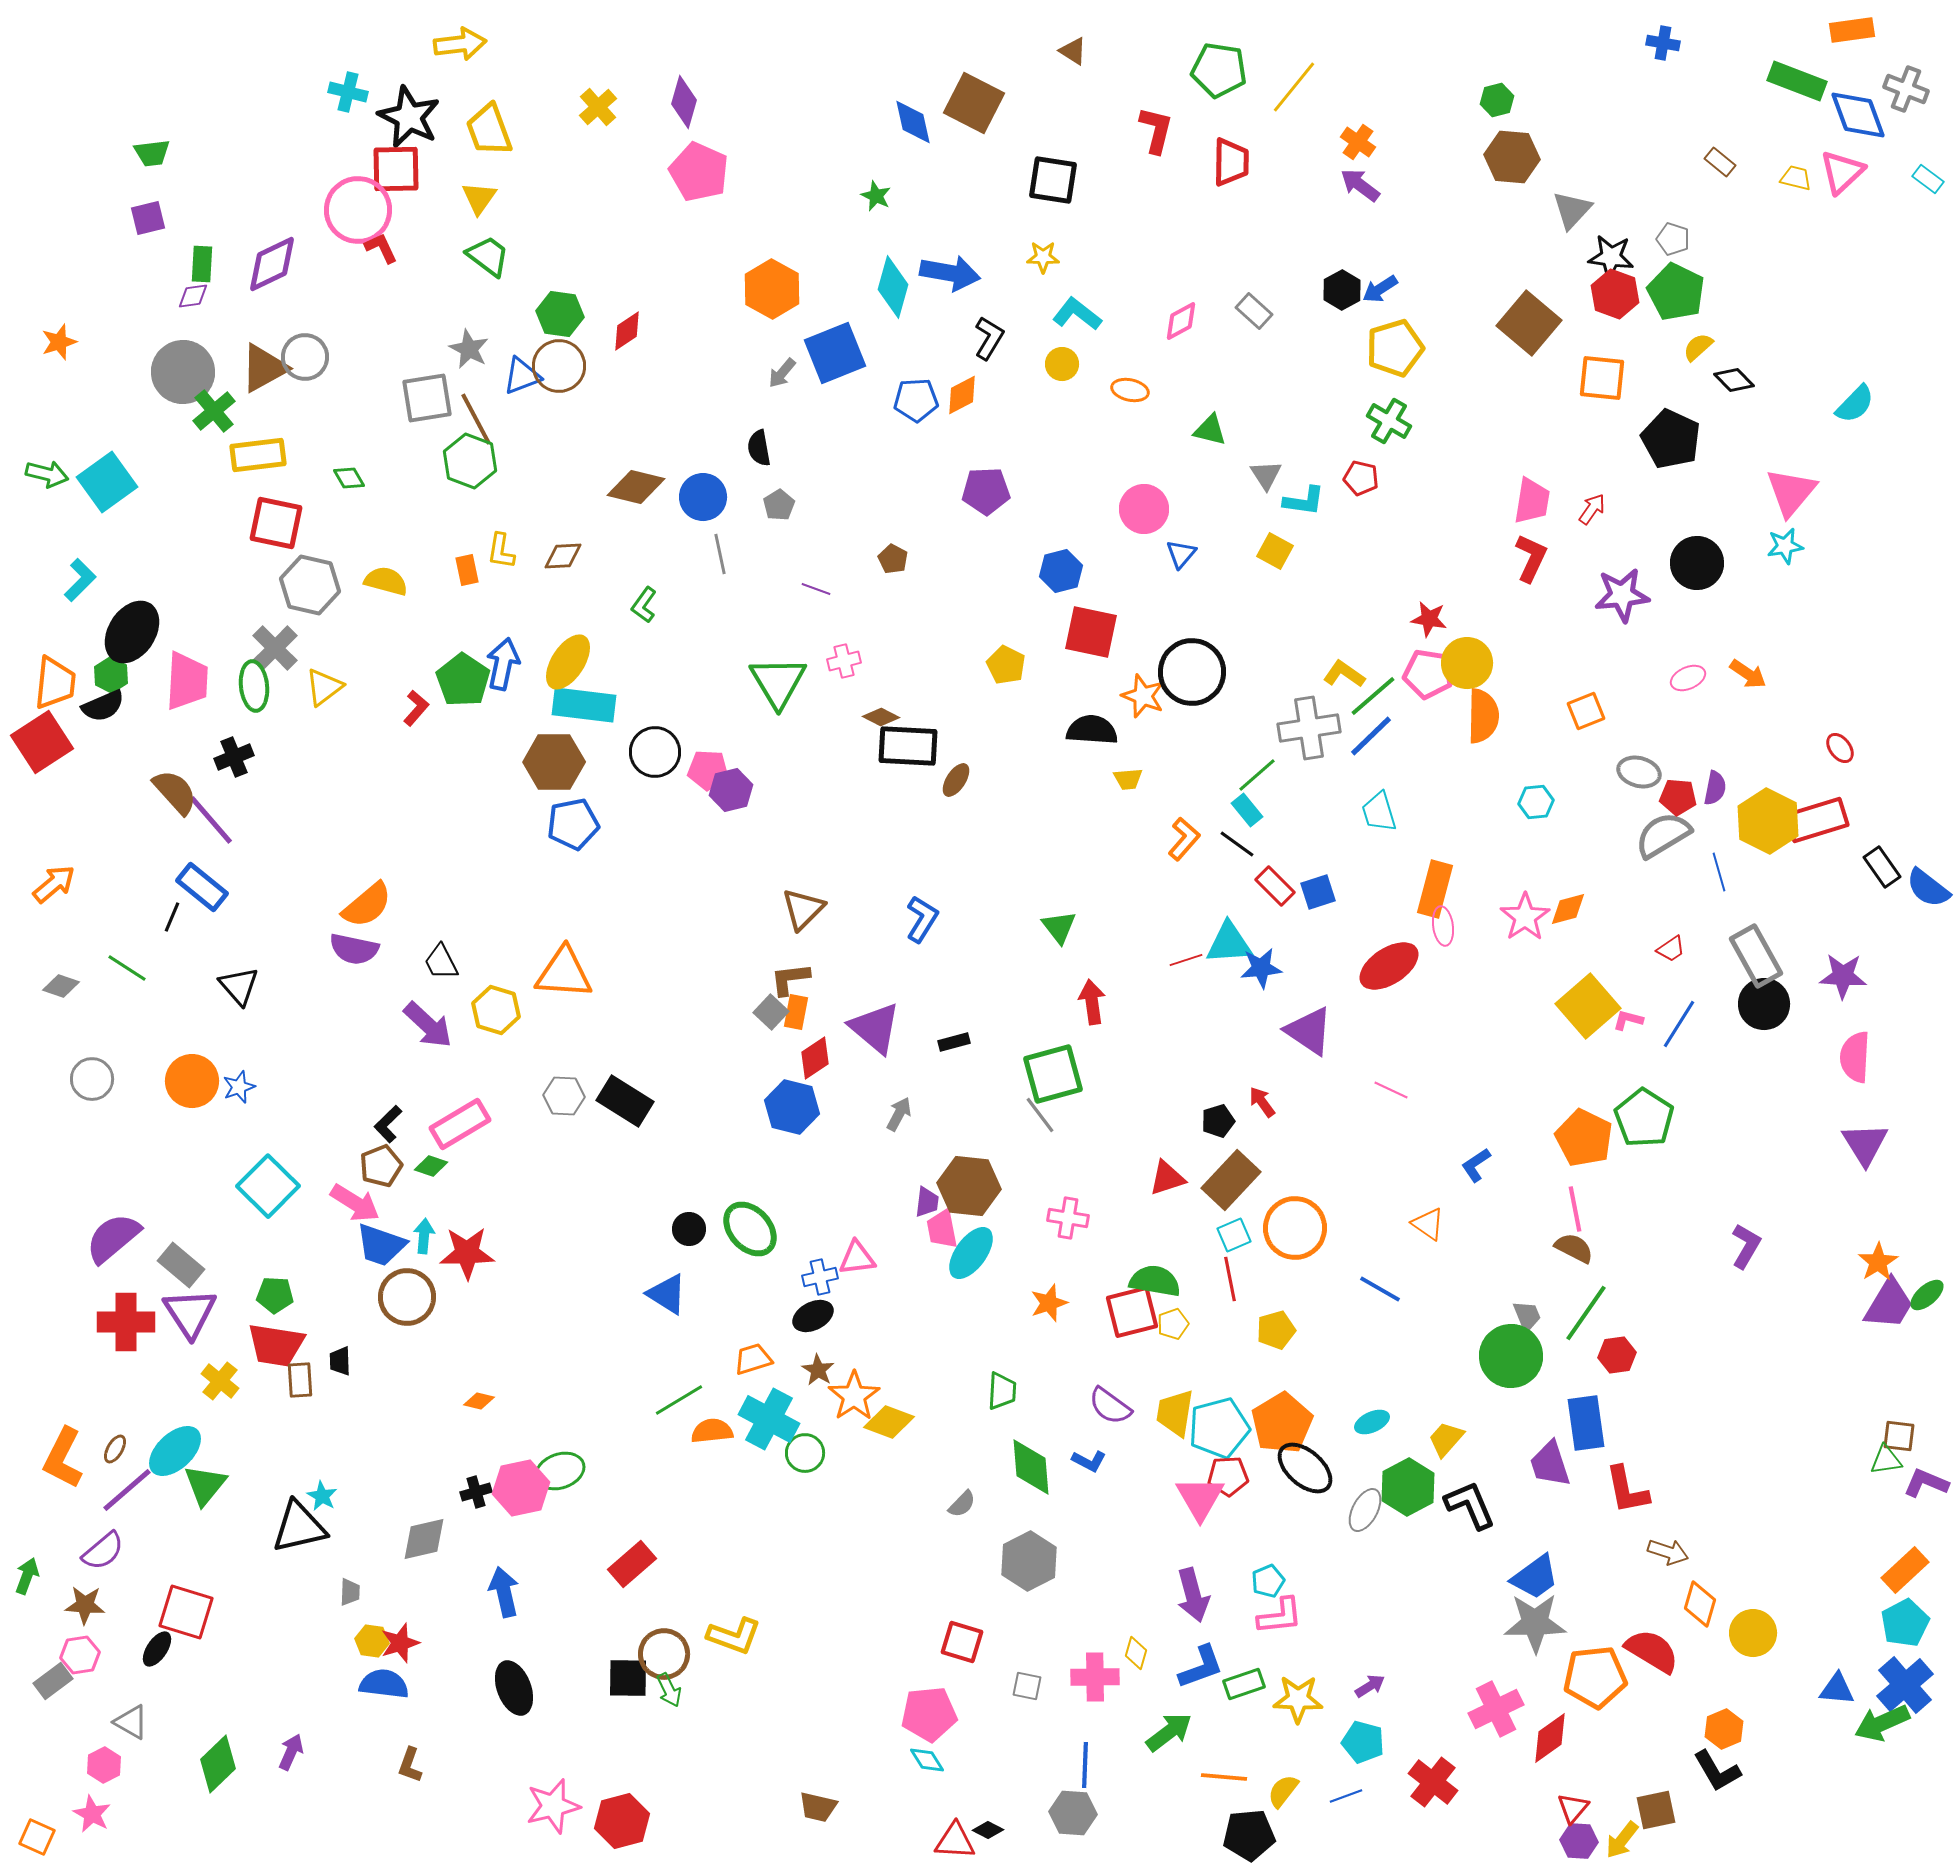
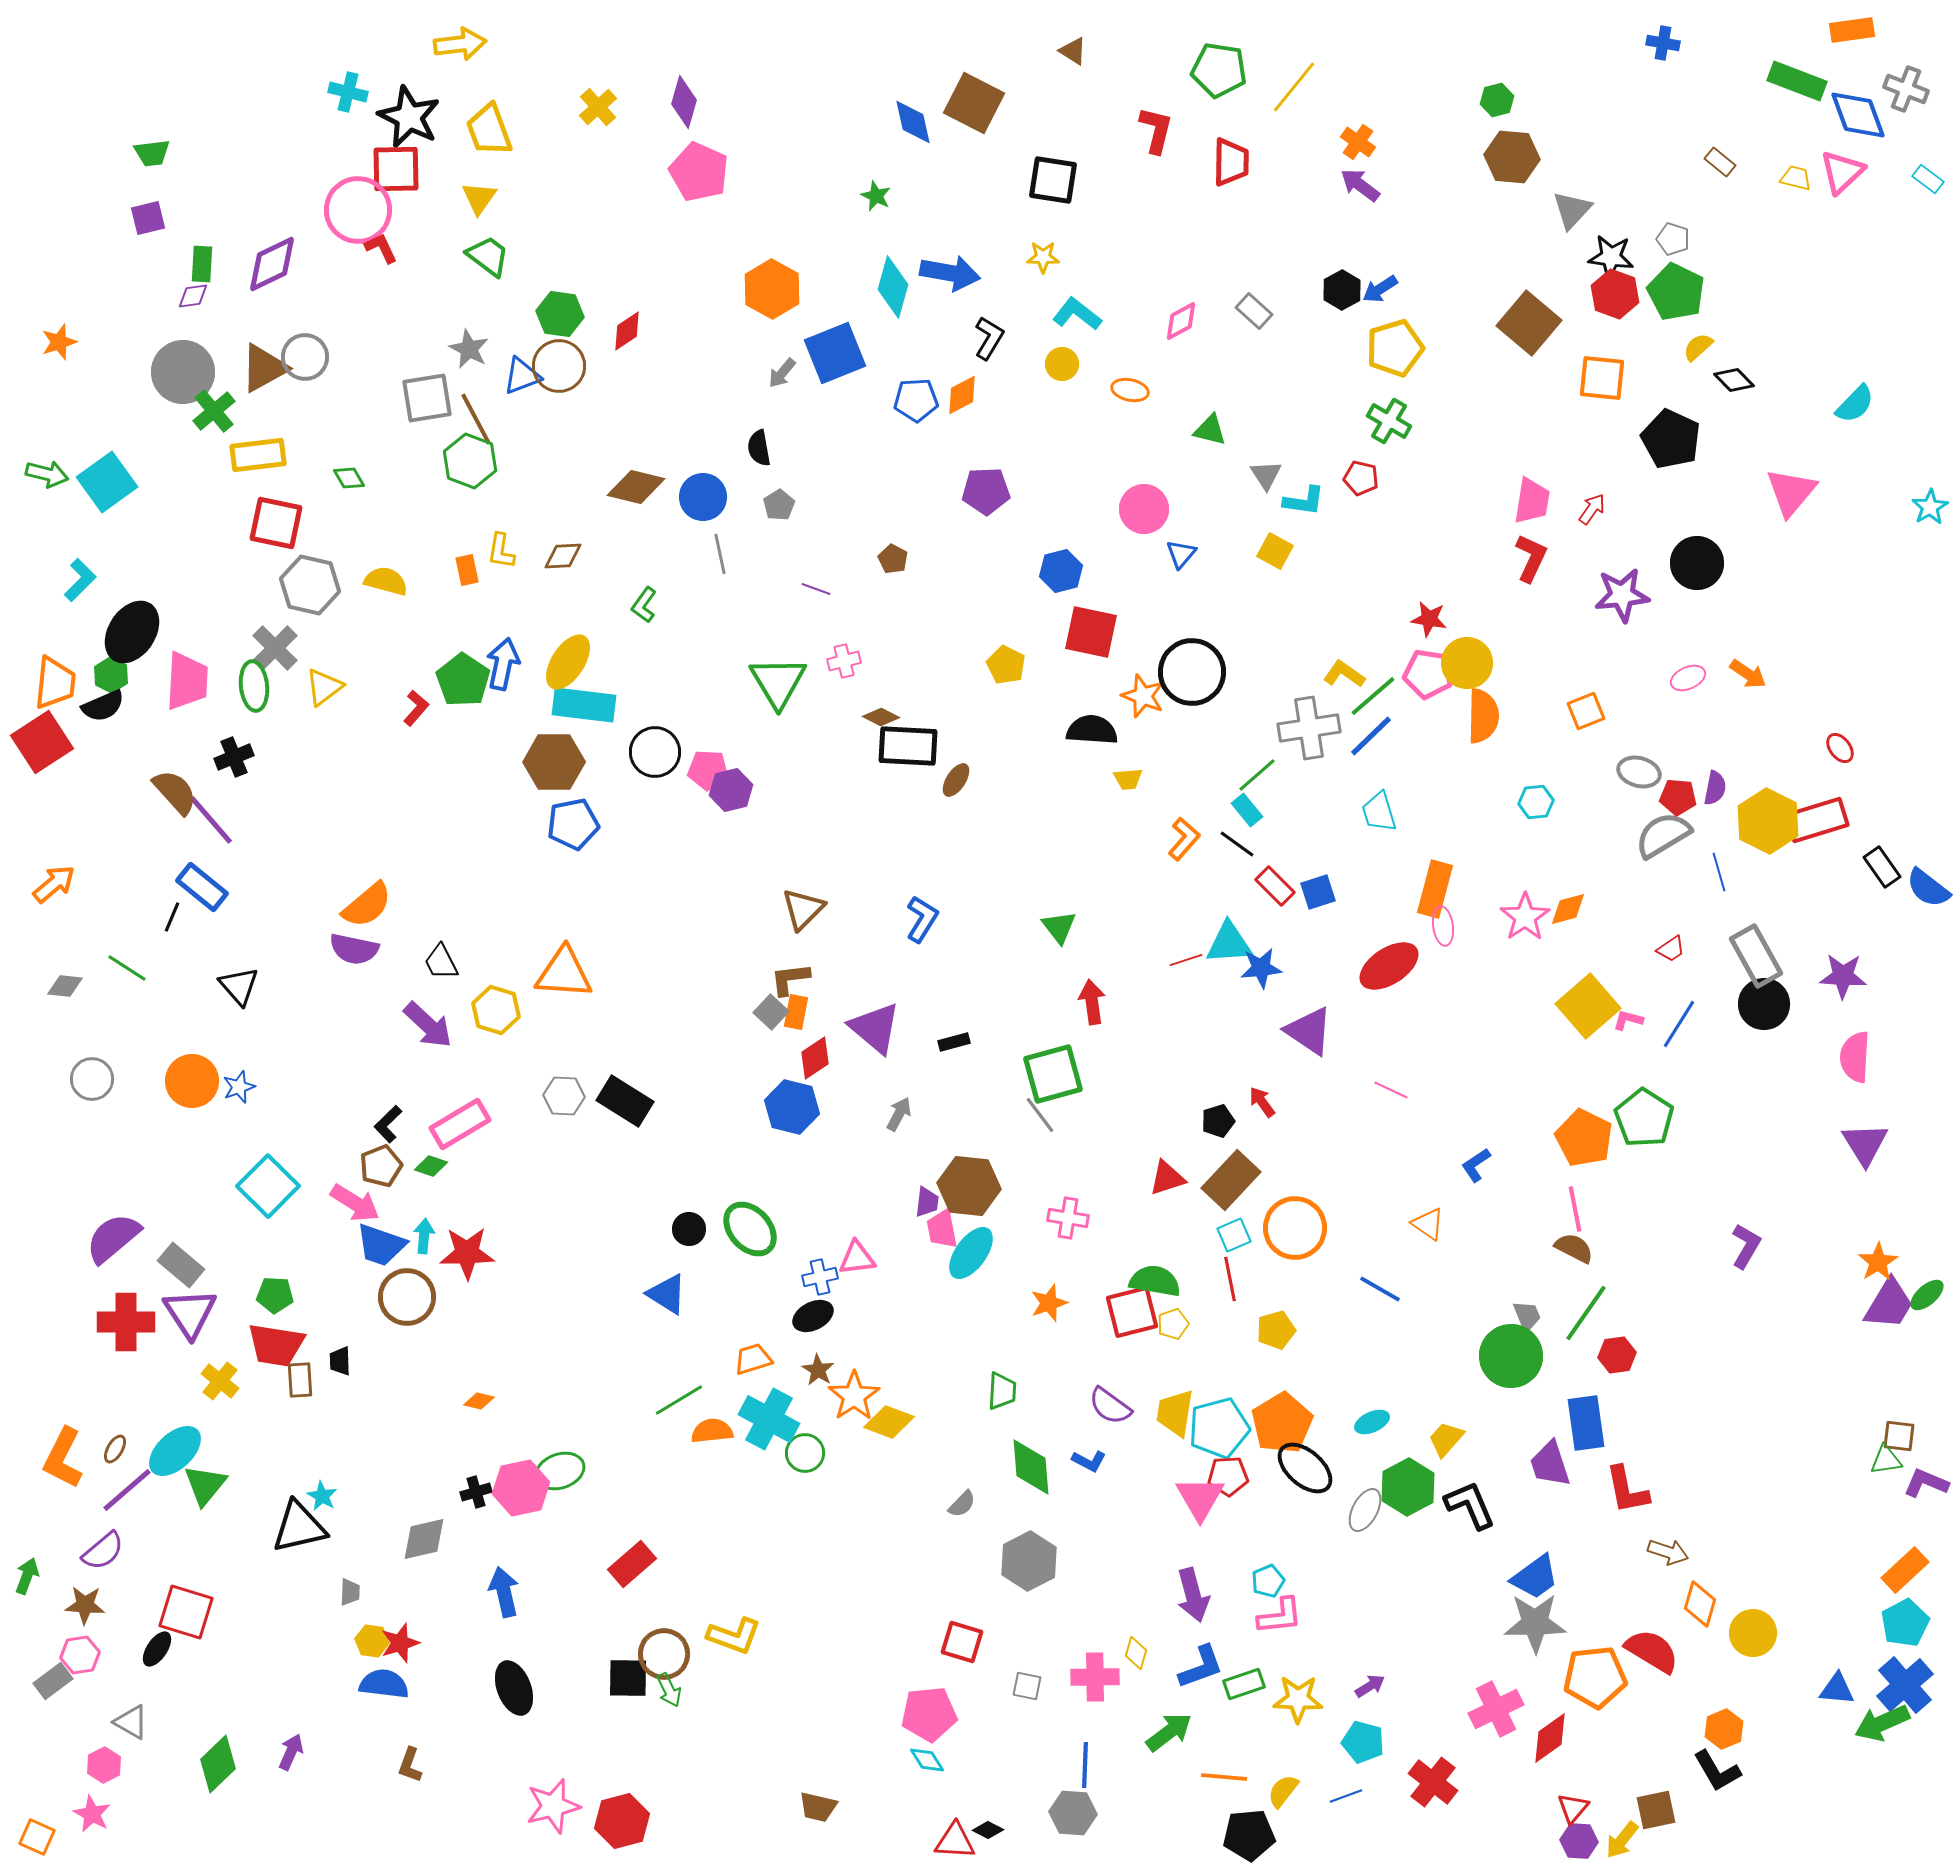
cyan star at (1785, 546): moved 145 px right, 39 px up; rotated 21 degrees counterclockwise
gray diamond at (61, 986): moved 4 px right; rotated 12 degrees counterclockwise
